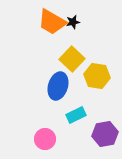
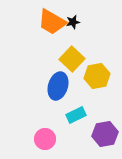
yellow hexagon: rotated 20 degrees counterclockwise
